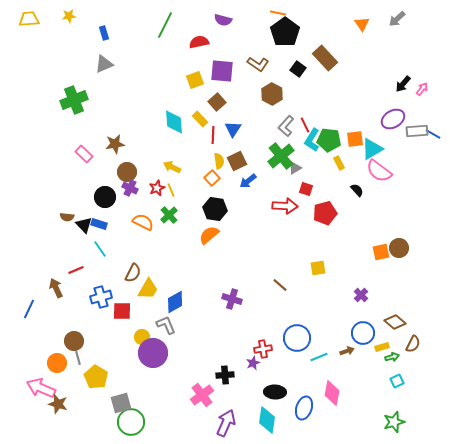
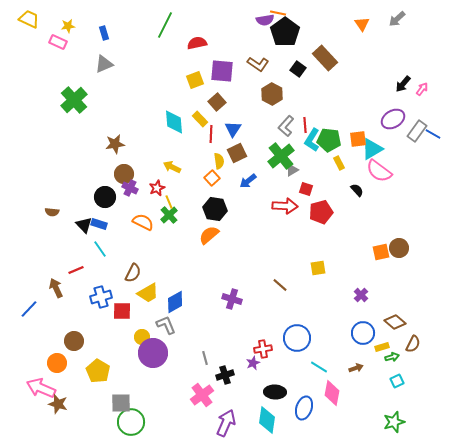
yellow star at (69, 16): moved 1 px left, 10 px down
yellow trapezoid at (29, 19): rotated 30 degrees clockwise
purple semicircle at (223, 20): moved 42 px right; rotated 24 degrees counterclockwise
red semicircle at (199, 42): moved 2 px left, 1 px down
green cross at (74, 100): rotated 20 degrees counterclockwise
red line at (305, 125): rotated 21 degrees clockwise
gray rectangle at (417, 131): rotated 50 degrees counterclockwise
red line at (213, 135): moved 2 px left, 1 px up
orange square at (355, 139): moved 3 px right
pink rectangle at (84, 154): moved 26 px left, 112 px up; rotated 18 degrees counterclockwise
brown square at (237, 161): moved 8 px up
gray triangle at (295, 168): moved 3 px left, 2 px down
brown circle at (127, 172): moved 3 px left, 2 px down
yellow line at (171, 190): moved 2 px left, 12 px down
red pentagon at (325, 213): moved 4 px left, 1 px up
brown semicircle at (67, 217): moved 15 px left, 5 px up
yellow trapezoid at (148, 289): moved 4 px down; rotated 30 degrees clockwise
blue line at (29, 309): rotated 18 degrees clockwise
brown arrow at (347, 351): moved 9 px right, 17 px down
cyan line at (319, 357): moved 10 px down; rotated 54 degrees clockwise
gray line at (78, 358): moved 127 px right
black cross at (225, 375): rotated 12 degrees counterclockwise
yellow pentagon at (96, 377): moved 2 px right, 6 px up
gray square at (121, 403): rotated 15 degrees clockwise
